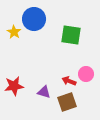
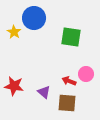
blue circle: moved 1 px up
green square: moved 2 px down
red star: rotated 18 degrees clockwise
purple triangle: rotated 24 degrees clockwise
brown square: moved 1 px down; rotated 24 degrees clockwise
